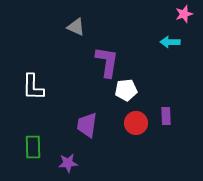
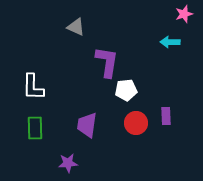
green rectangle: moved 2 px right, 19 px up
